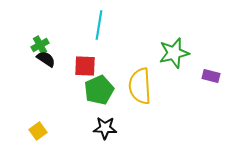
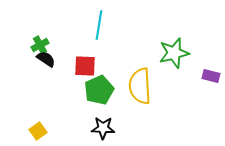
black star: moved 2 px left
